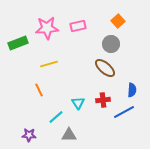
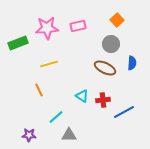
orange square: moved 1 px left, 1 px up
brown ellipse: rotated 15 degrees counterclockwise
blue semicircle: moved 27 px up
cyan triangle: moved 4 px right, 7 px up; rotated 24 degrees counterclockwise
